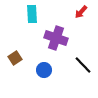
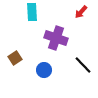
cyan rectangle: moved 2 px up
